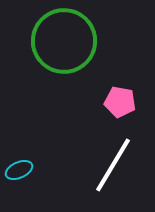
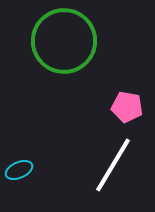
pink pentagon: moved 7 px right, 5 px down
